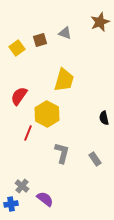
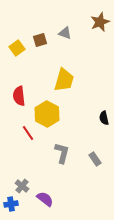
red semicircle: rotated 42 degrees counterclockwise
red line: rotated 56 degrees counterclockwise
